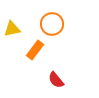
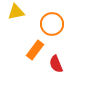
yellow triangle: moved 4 px right, 17 px up
red semicircle: moved 16 px up; rotated 18 degrees clockwise
